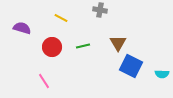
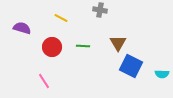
green line: rotated 16 degrees clockwise
